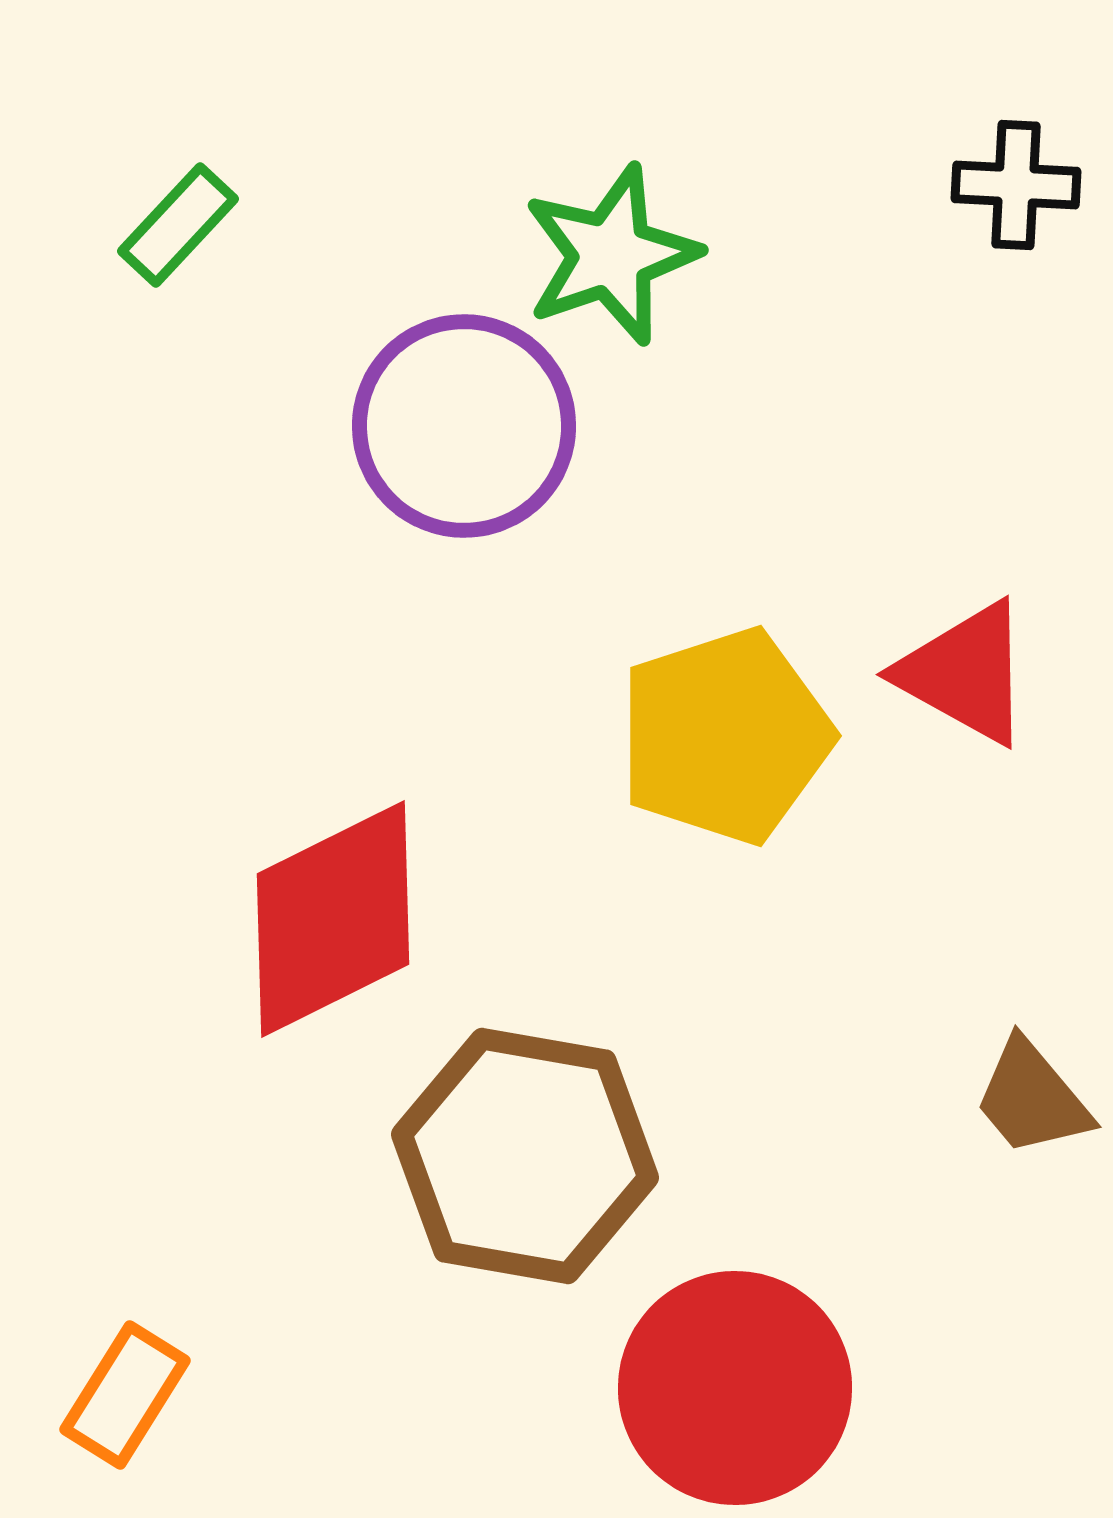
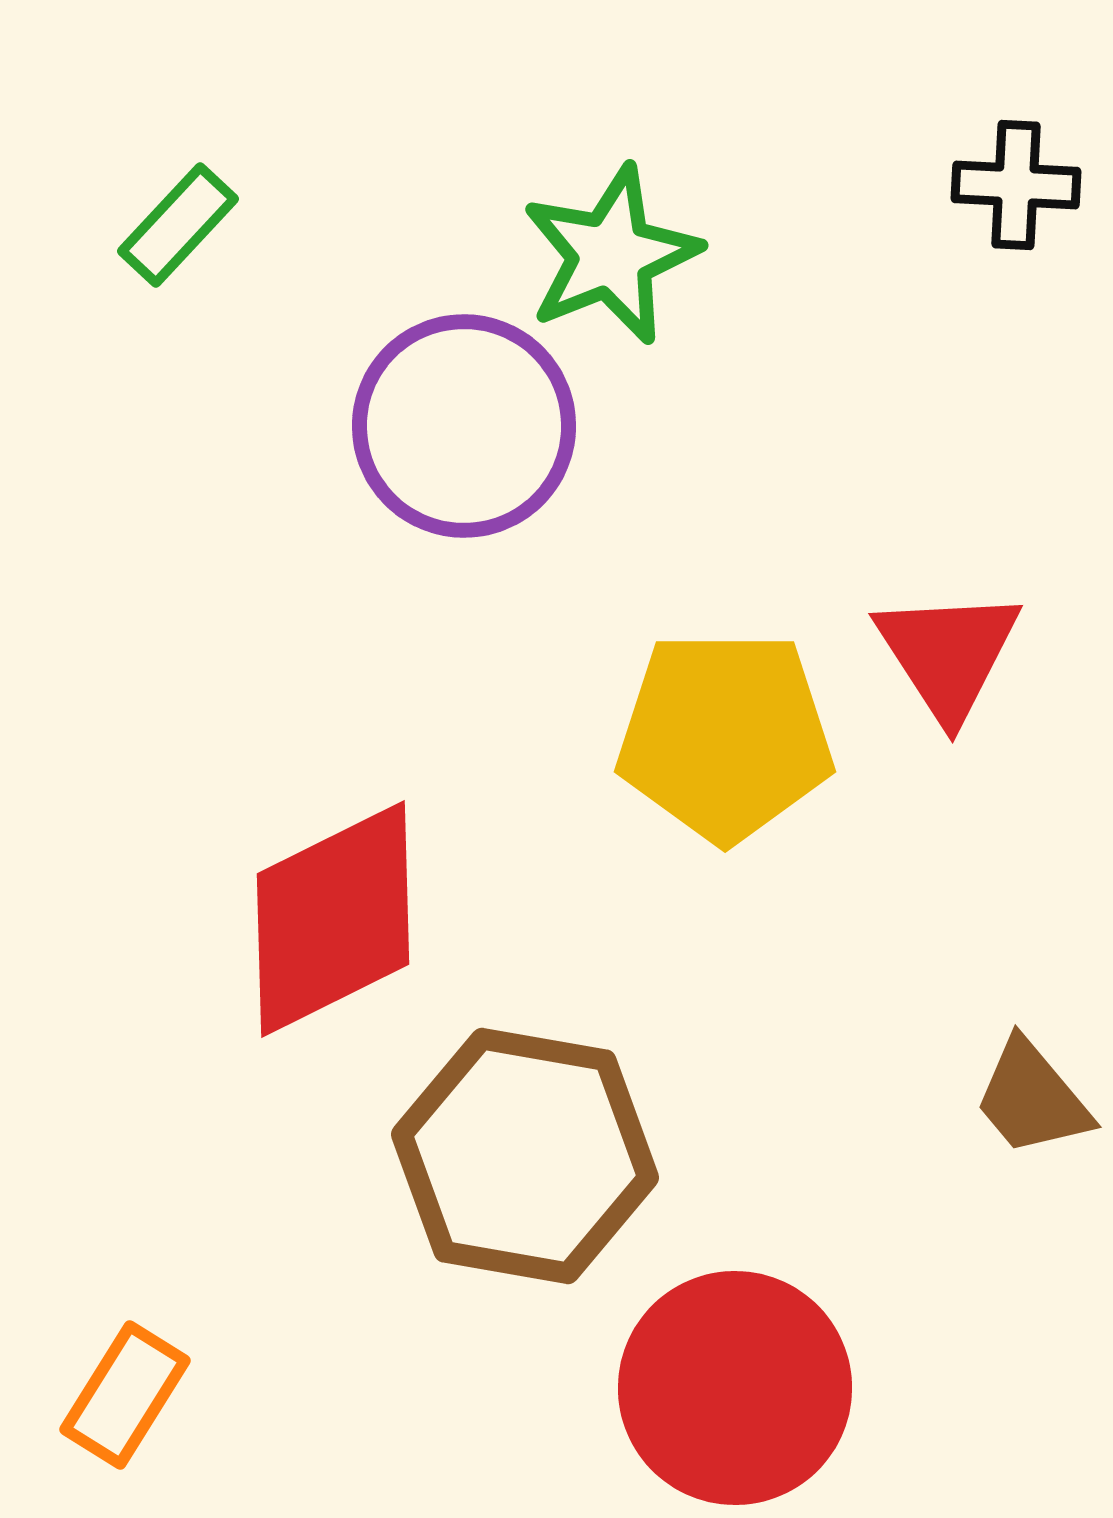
green star: rotated 3 degrees counterclockwise
red triangle: moved 17 px left, 19 px up; rotated 28 degrees clockwise
yellow pentagon: rotated 18 degrees clockwise
